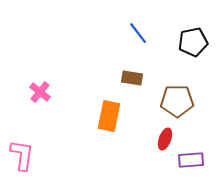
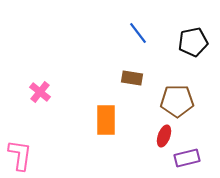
orange rectangle: moved 3 px left, 4 px down; rotated 12 degrees counterclockwise
red ellipse: moved 1 px left, 3 px up
pink L-shape: moved 2 px left
purple rectangle: moved 4 px left, 2 px up; rotated 10 degrees counterclockwise
